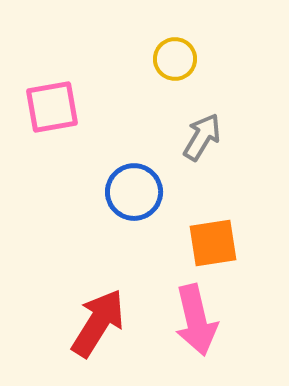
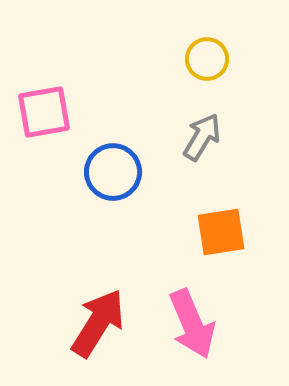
yellow circle: moved 32 px right
pink square: moved 8 px left, 5 px down
blue circle: moved 21 px left, 20 px up
orange square: moved 8 px right, 11 px up
pink arrow: moved 4 px left, 4 px down; rotated 10 degrees counterclockwise
